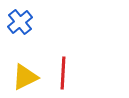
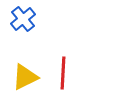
blue cross: moved 3 px right, 3 px up
